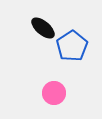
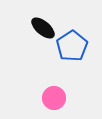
pink circle: moved 5 px down
